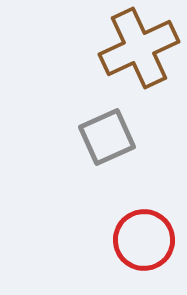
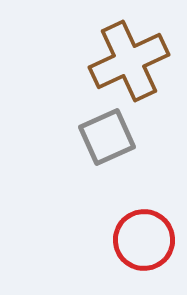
brown cross: moved 10 px left, 13 px down
